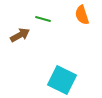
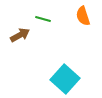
orange semicircle: moved 1 px right, 1 px down
cyan square: moved 3 px right, 1 px up; rotated 16 degrees clockwise
